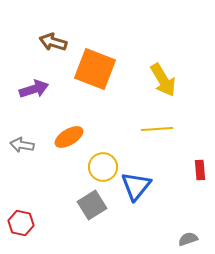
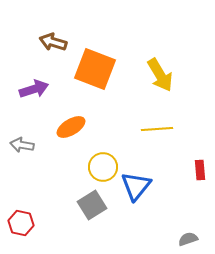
yellow arrow: moved 3 px left, 5 px up
orange ellipse: moved 2 px right, 10 px up
